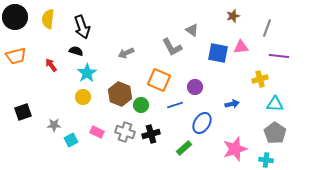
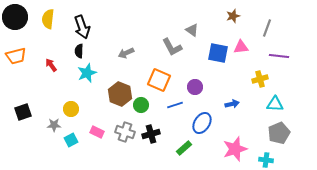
black semicircle: moved 3 px right; rotated 104 degrees counterclockwise
cyan star: rotated 12 degrees clockwise
yellow circle: moved 12 px left, 12 px down
gray pentagon: moved 4 px right; rotated 15 degrees clockwise
